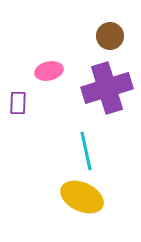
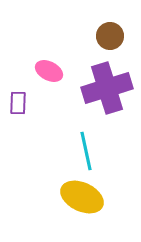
pink ellipse: rotated 40 degrees clockwise
